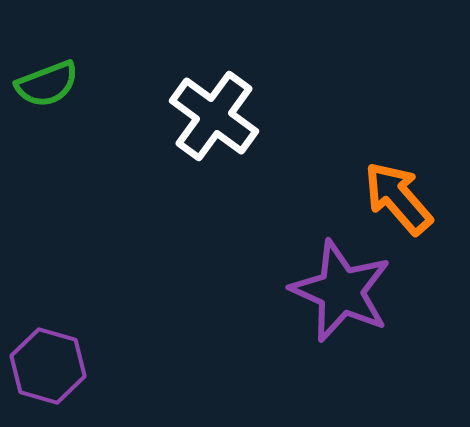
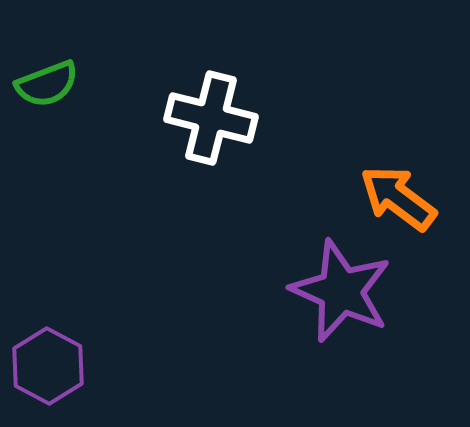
white cross: moved 3 px left, 2 px down; rotated 22 degrees counterclockwise
orange arrow: rotated 12 degrees counterclockwise
purple hexagon: rotated 12 degrees clockwise
